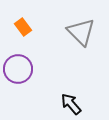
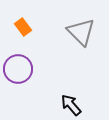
black arrow: moved 1 px down
